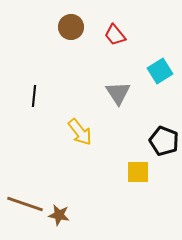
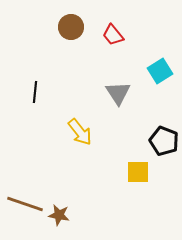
red trapezoid: moved 2 px left
black line: moved 1 px right, 4 px up
